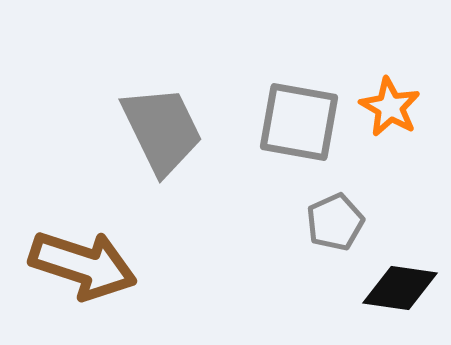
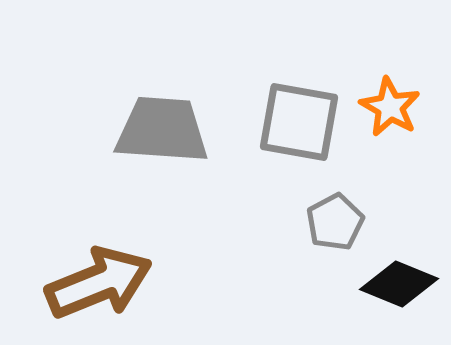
gray trapezoid: rotated 60 degrees counterclockwise
gray pentagon: rotated 4 degrees counterclockwise
brown arrow: moved 16 px right, 18 px down; rotated 40 degrees counterclockwise
black diamond: moved 1 px left, 4 px up; rotated 14 degrees clockwise
